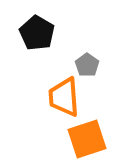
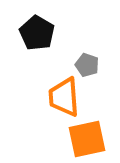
gray pentagon: rotated 15 degrees counterclockwise
orange square: rotated 6 degrees clockwise
